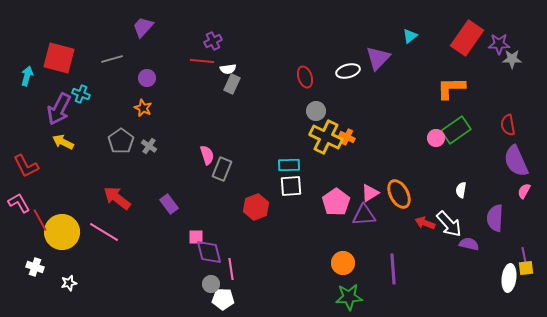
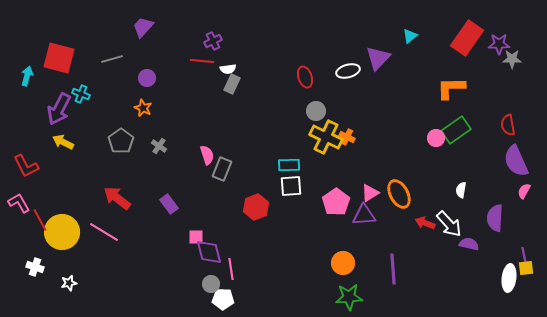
gray cross at (149, 146): moved 10 px right
